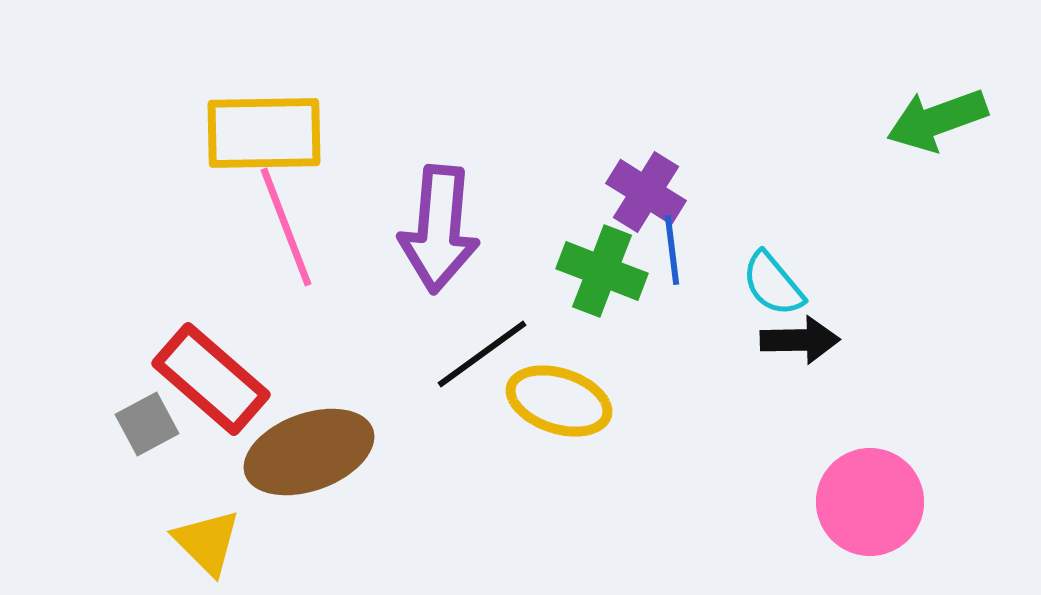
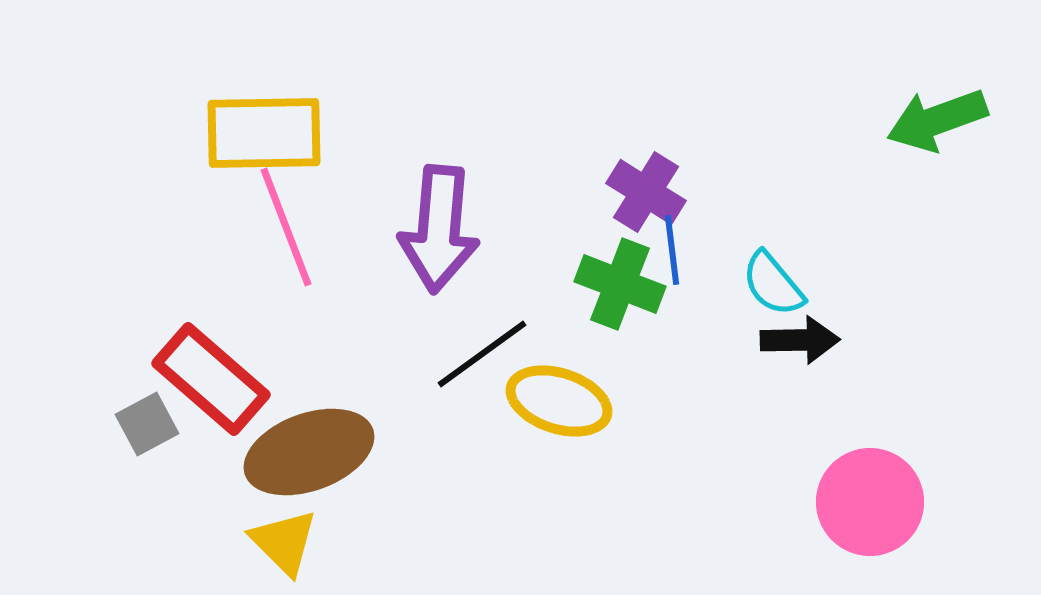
green cross: moved 18 px right, 13 px down
yellow triangle: moved 77 px right
